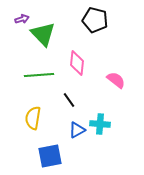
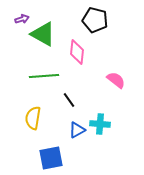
green triangle: rotated 16 degrees counterclockwise
pink diamond: moved 11 px up
green line: moved 5 px right, 1 px down
blue square: moved 1 px right, 2 px down
